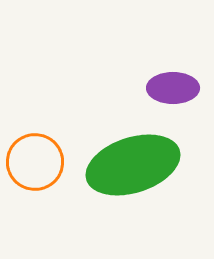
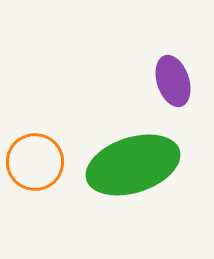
purple ellipse: moved 7 px up; rotated 72 degrees clockwise
